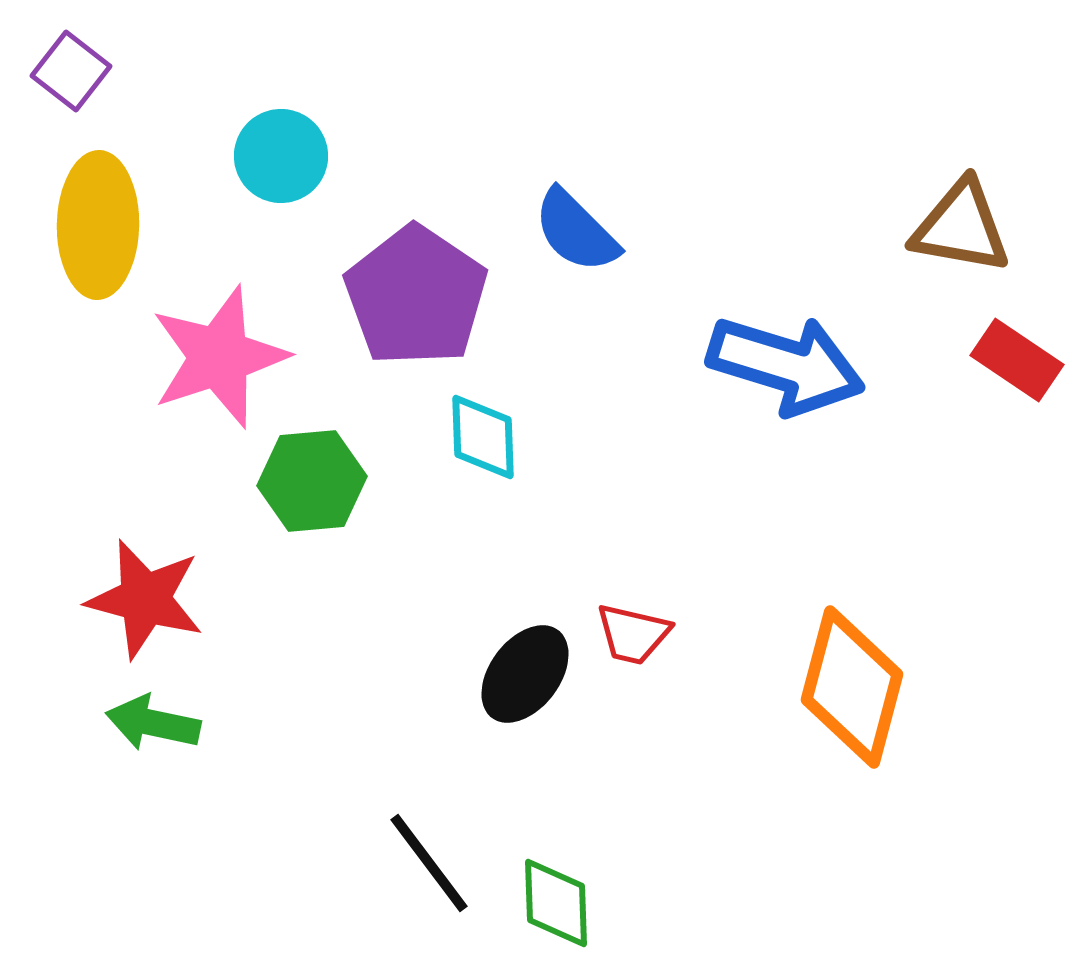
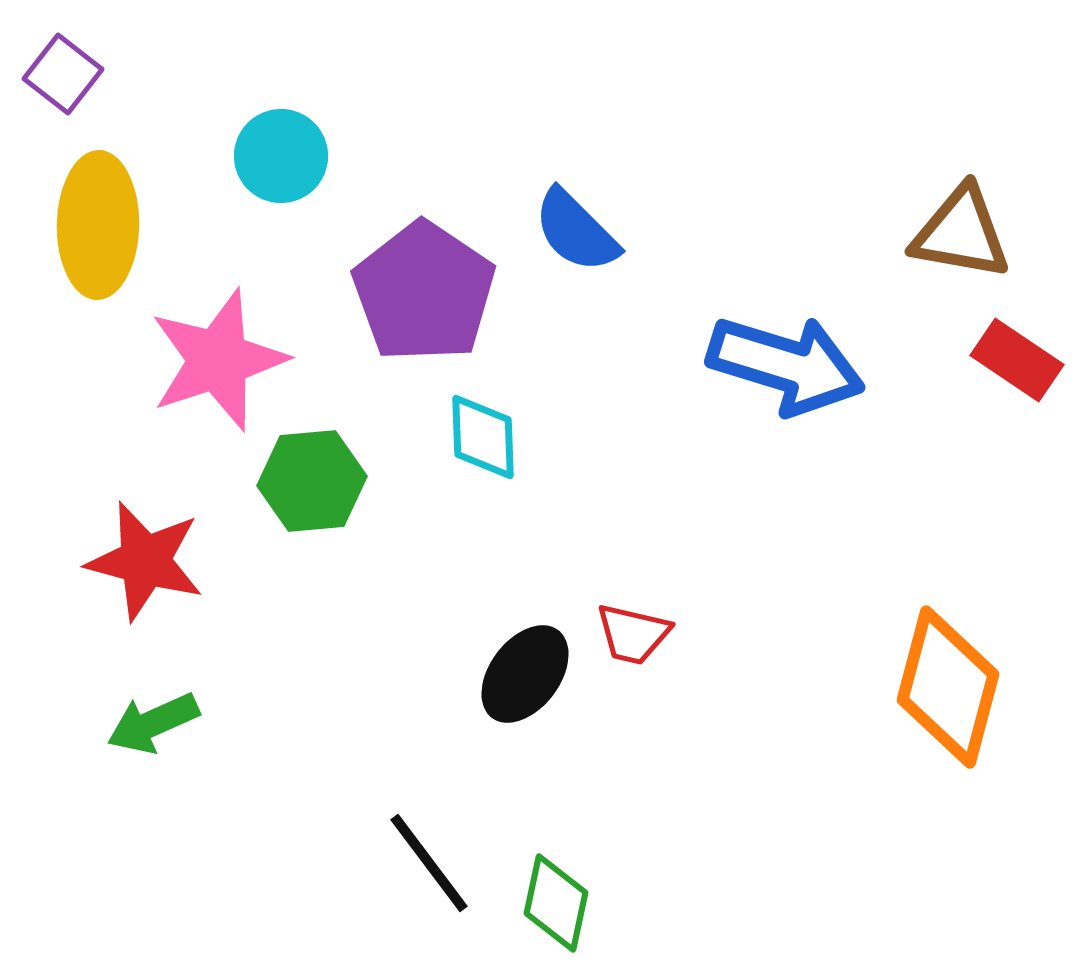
purple square: moved 8 px left, 3 px down
brown triangle: moved 6 px down
purple pentagon: moved 8 px right, 4 px up
pink star: moved 1 px left, 3 px down
red star: moved 38 px up
orange diamond: moved 96 px right
green arrow: rotated 36 degrees counterclockwise
green diamond: rotated 14 degrees clockwise
